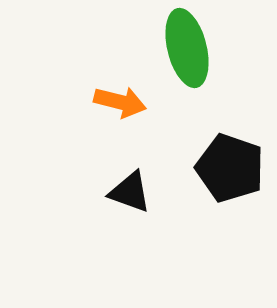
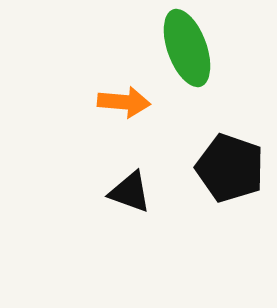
green ellipse: rotated 6 degrees counterclockwise
orange arrow: moved 4 px right; rotated 9 degrees counterclockwise
